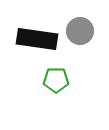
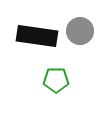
black rectangle: moved 3 px up
